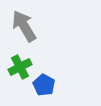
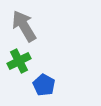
green cross: moved 1 px left, 6 px up
